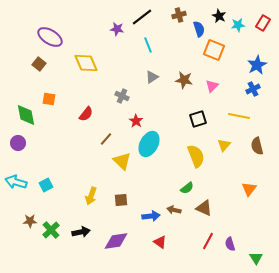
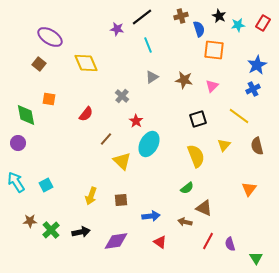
brown cross at (179, 15): moved 2 px right, 1 px down
orange square at (214, 50): rotated 15 degrees counterclockwise
gray cross at (122, 96): rotated 16 degrees clockwise
yellow line at (239, 116): rotated 25 degrees clockwise
cyan arrow at (16, 182): rotated 40 degrees clockwise
brown arrow at (174, 210): moved 11 px right, 12 px down
